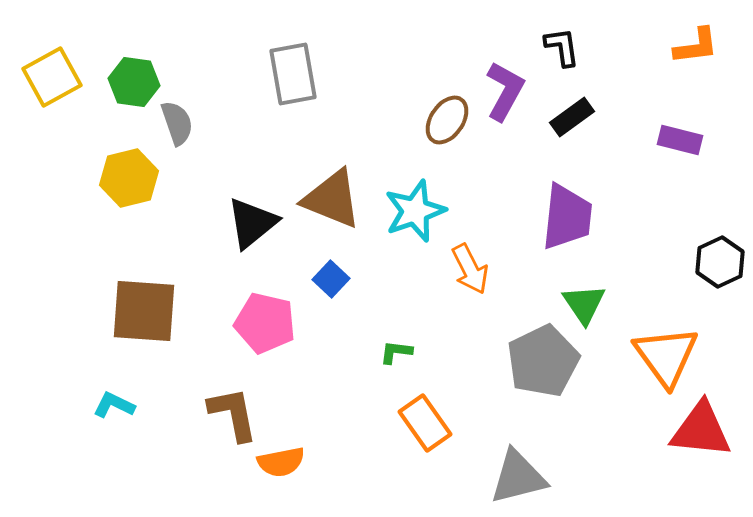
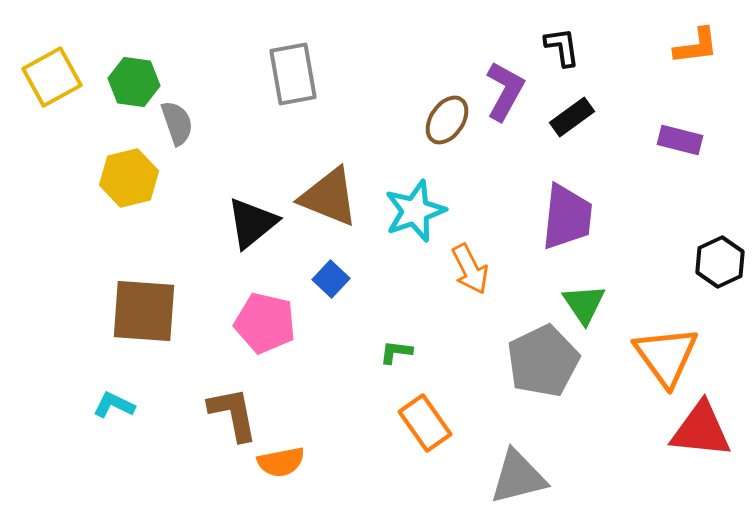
brown triangle: moved 3 px left, 2 px up
